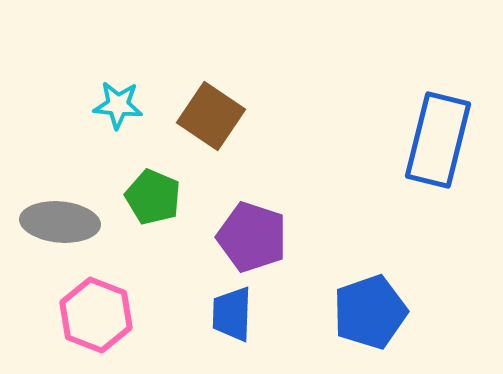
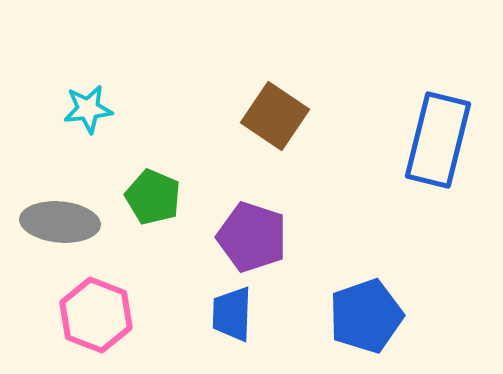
cyan star: moved 30 px left, 4 px down; rotated 12 degrees counterclockwise
brown square: moved 64 px right
blue pentagon: moved 4 px left, 4 px down
